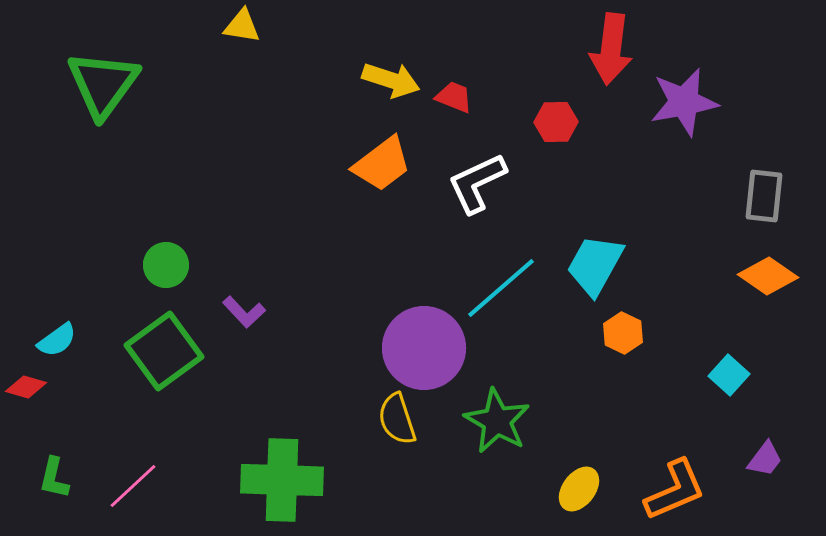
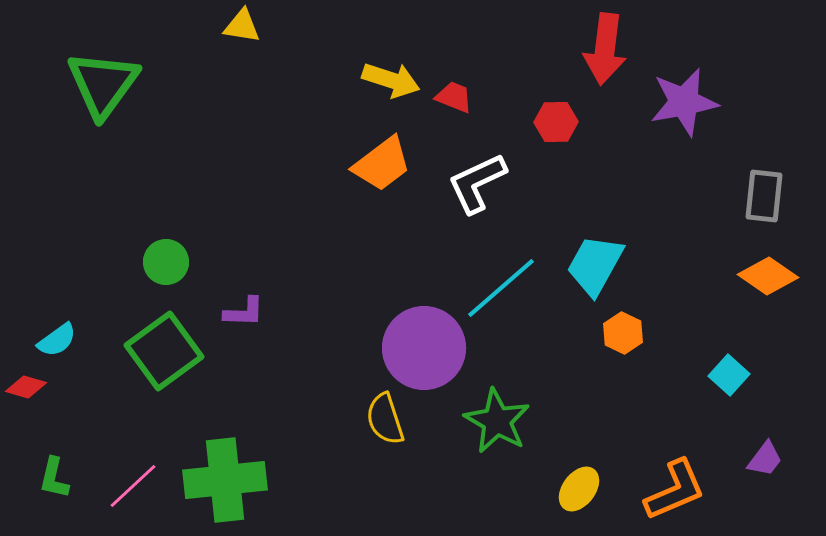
red arrow: moved 6 px left
green circle: moved 3 px up
purple L-shape: rotated 45 degrees counterclockwise
yellow semicircle: moved 12 px left
green cross: moved 57 px left; rotated 8 degrees counterclockwise
